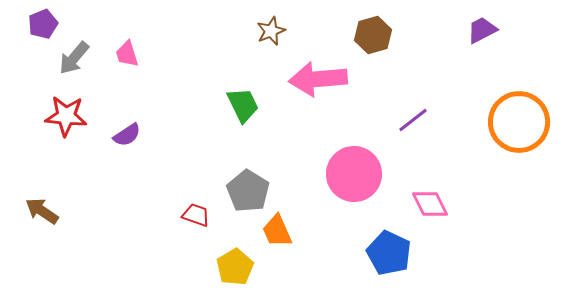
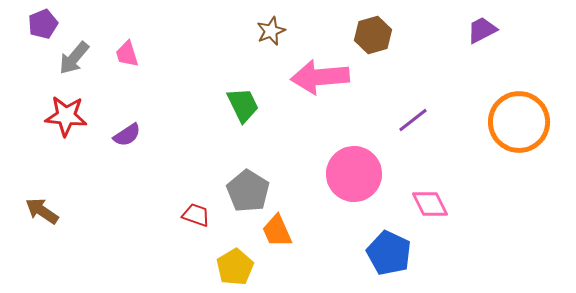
pink arrow: moved 2 px right, 2 px up
